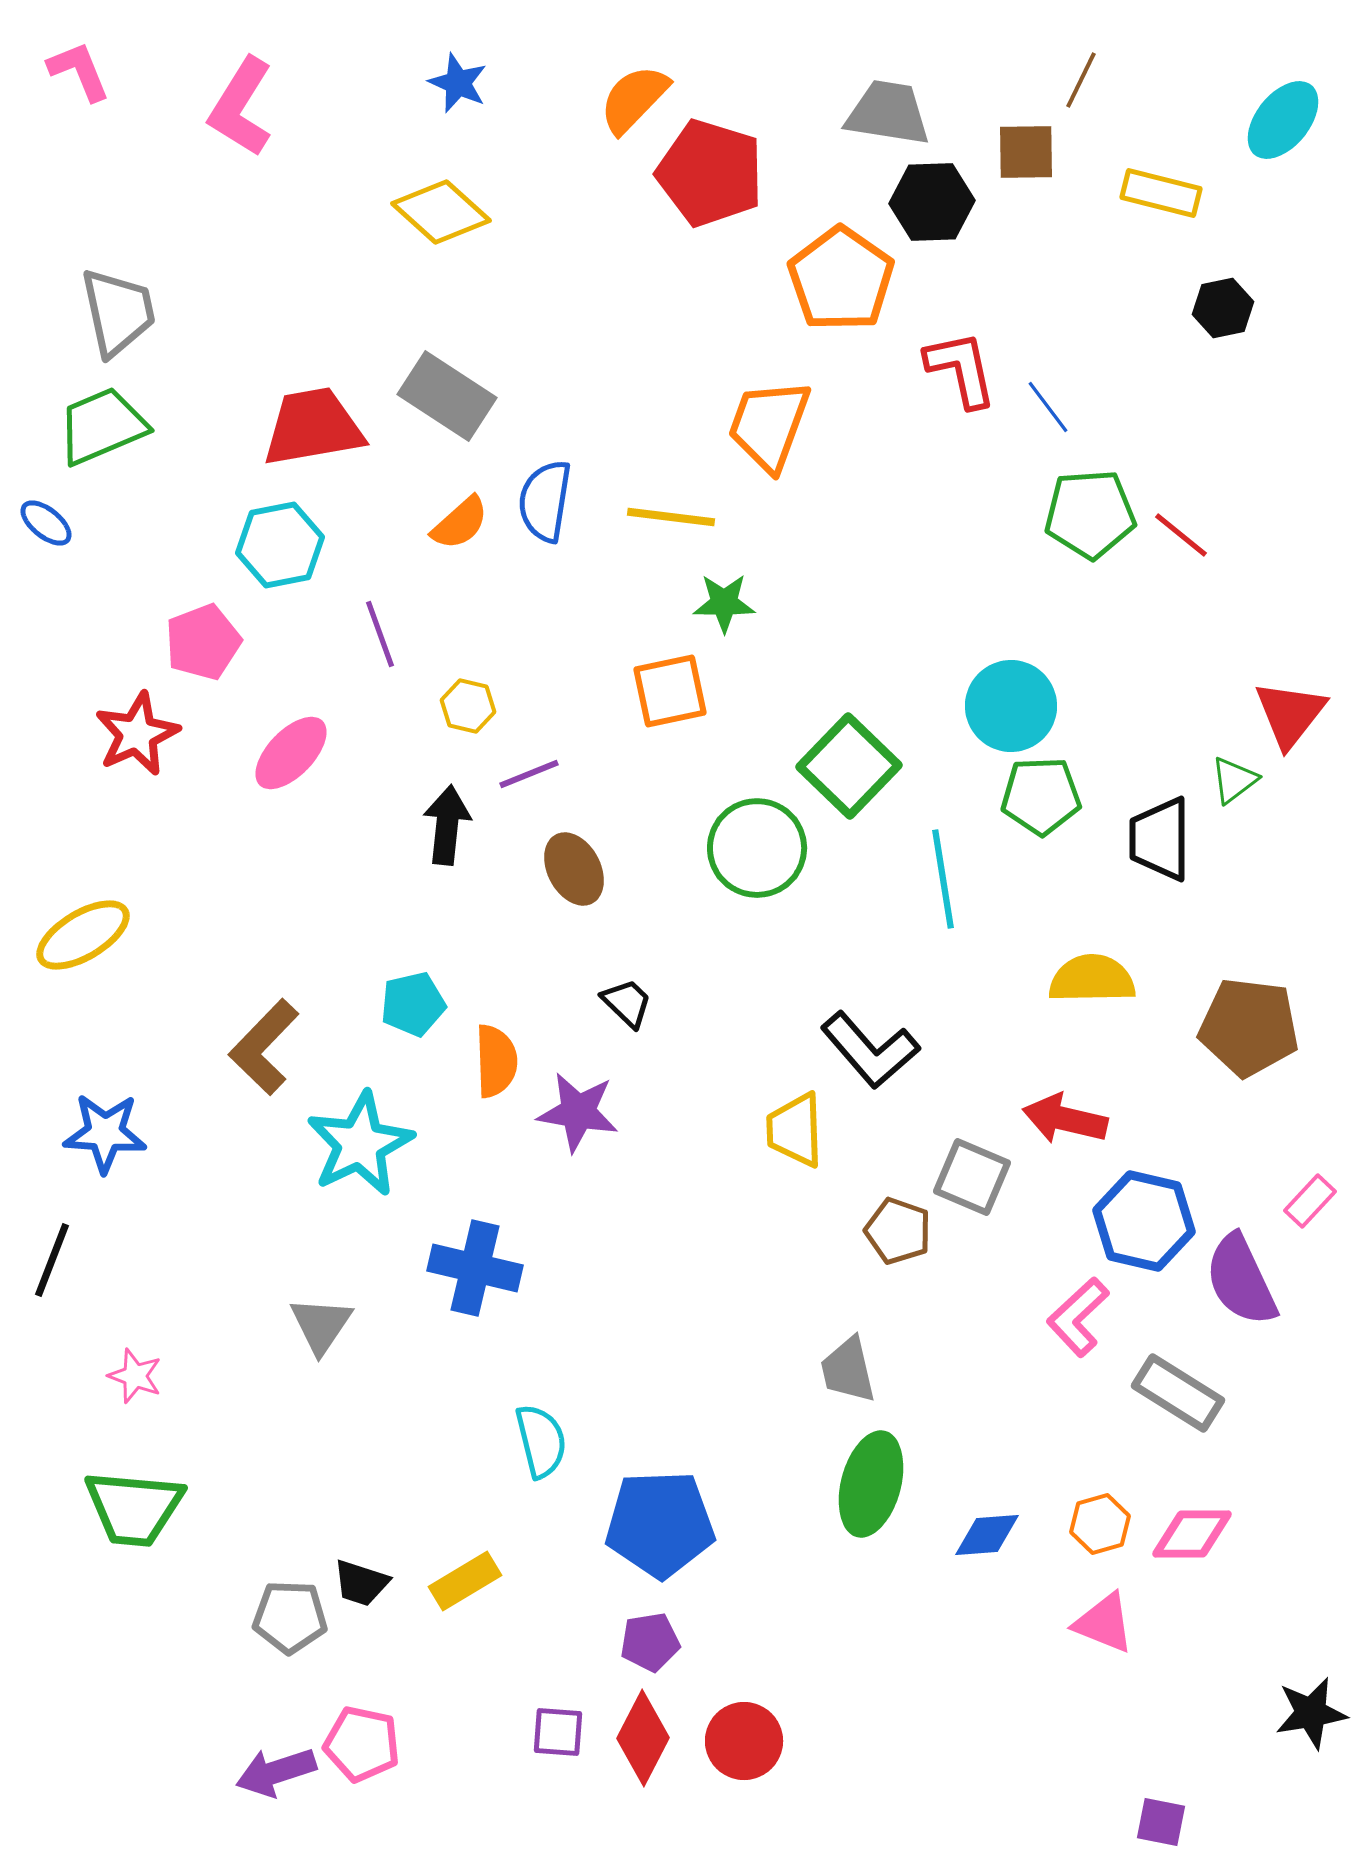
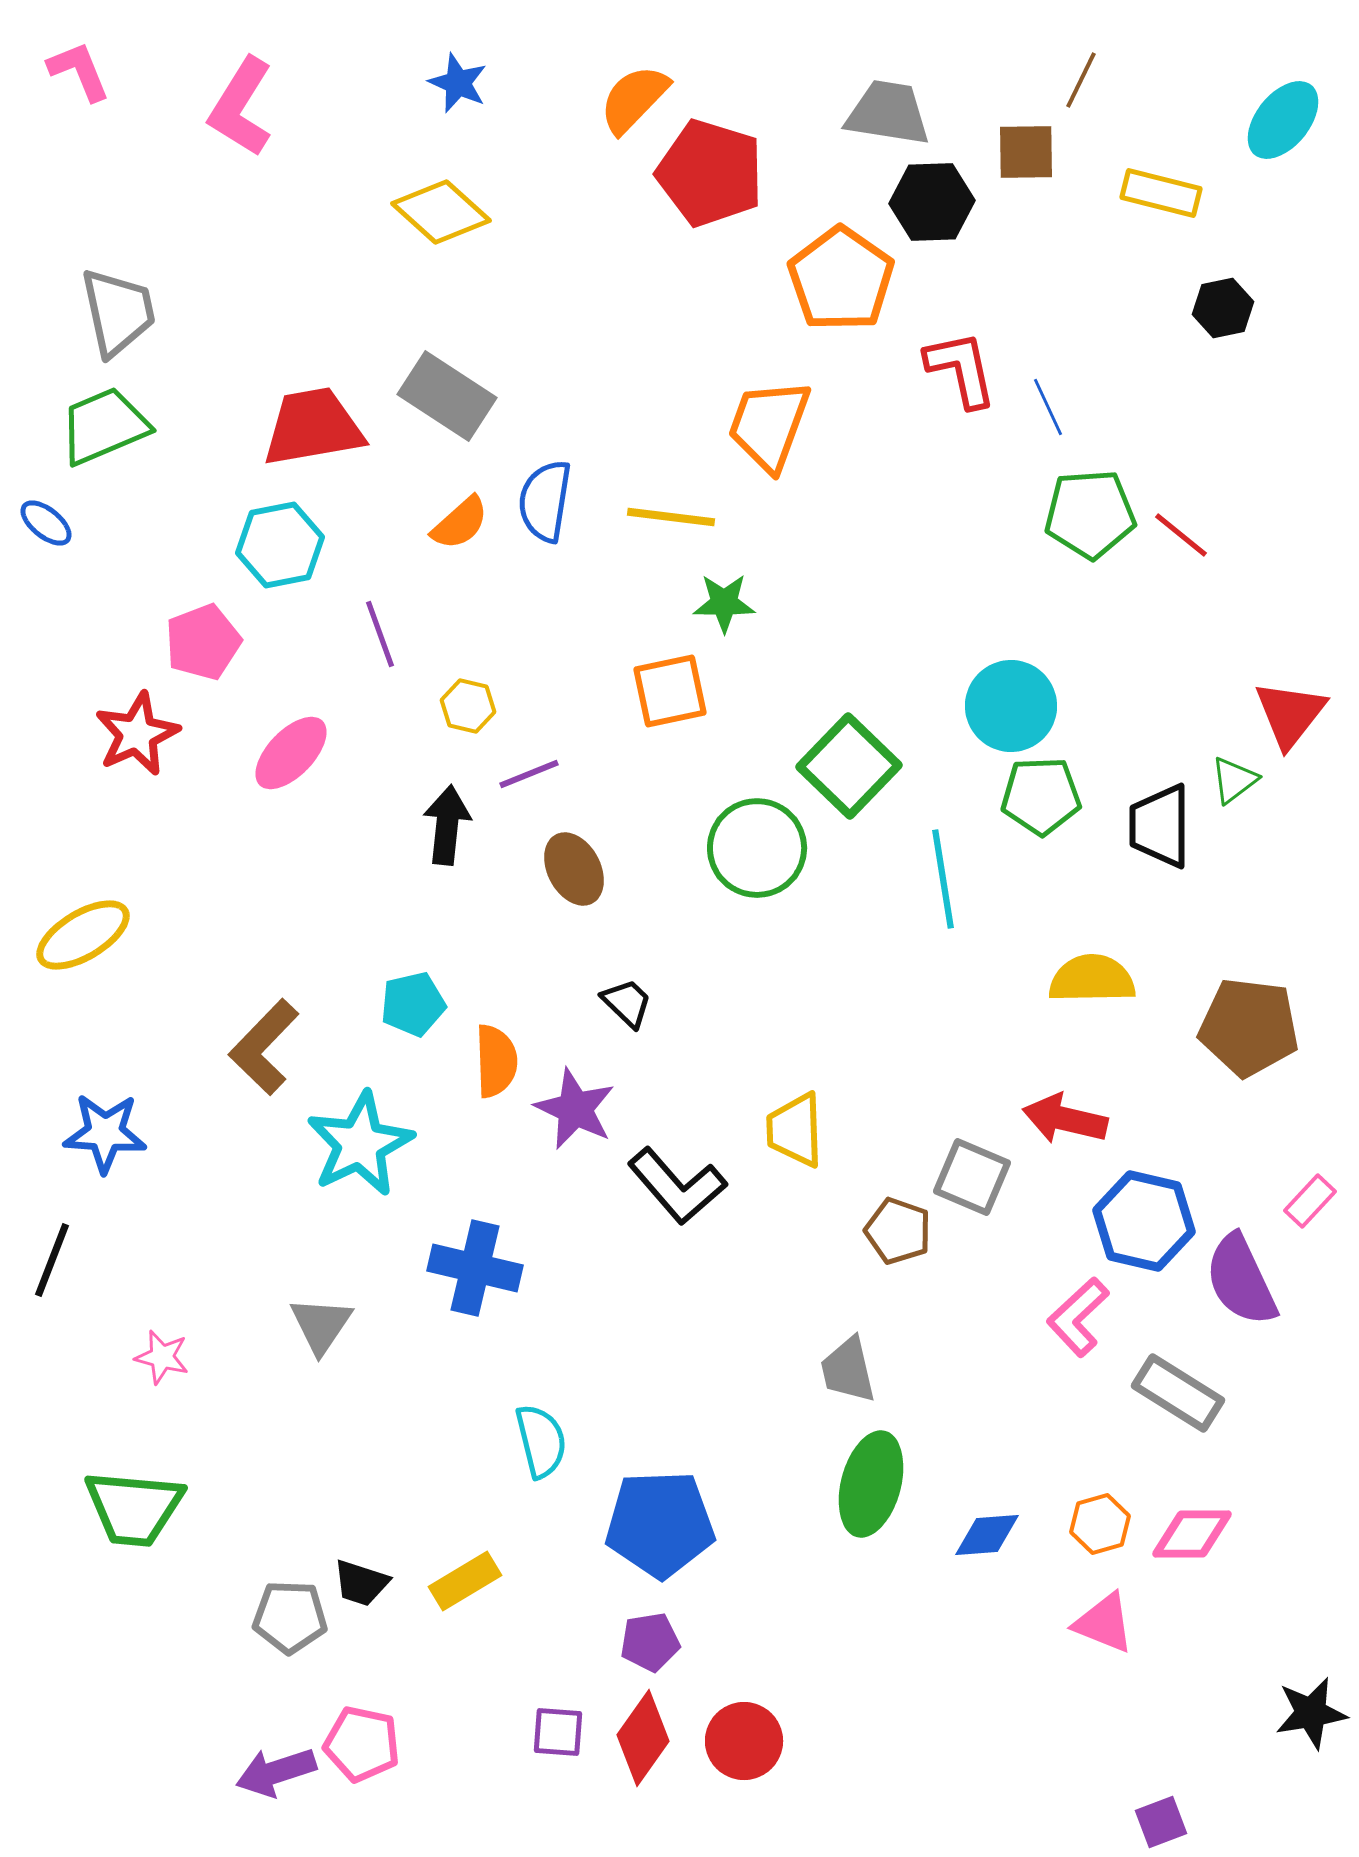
blue line at (1048, 407): rotated 12 degrees clockwise
green trapezoid at (102, 426): moved 2 px right
black trapezoid at (1160, 839): moved 13 px up
black L-shape at (870, 1050): moved 193 px left, 136 px down
purple star at (578, 1112): moved 3 px left, 3 px up; rotated 16 degrees clockwise
pink star at (135, 1376): moved 27 px right, 19 px up; rotated 6 degrees counterclockwise
red diamond at (643, 1738): rotated 8 degrees clockwise
purple square at (1161, 1822): rotated 32 degrees counterclockwise
